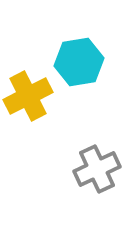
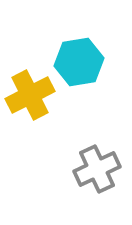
yellow cross: moved 2 px right, 1 px up
